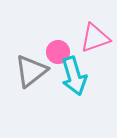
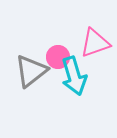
pink triangle: moved 5 px down
pink circle: moved 5 px down
